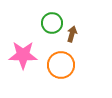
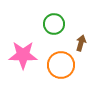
green circle: moved 2 px right, 1 px down
brown arrow: moved 9 px right, 9 px down
